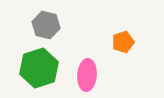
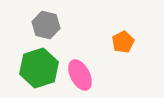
orange pentagon: rotated 10 degrees counterclockwise
pink ellipse: moved 7 px left; rotated 32 degrees counterclockwise
